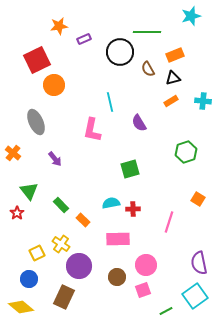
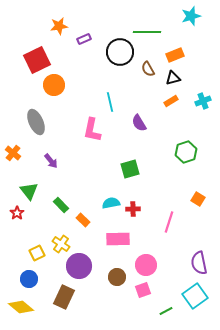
cyan cross at (203, 101): rotated 28 degrees counterclockwise
purple arrow at (55, 159): moved 4 px left, 2 px down
